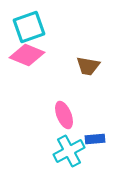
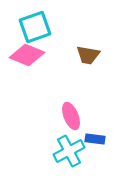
cyan square: moved 6 px right
brown trapezoid: moved 11 px up
pink ellipse: moved 7 px right, 1 px down
blue rectangle: rotated 12 degrees clockwise
